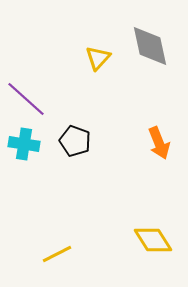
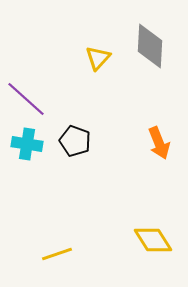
gray diamond: rotated 15 degrees clockwise
cyan cross: moved 3 px right
yellow line: rotated 8 degrees clockwise
